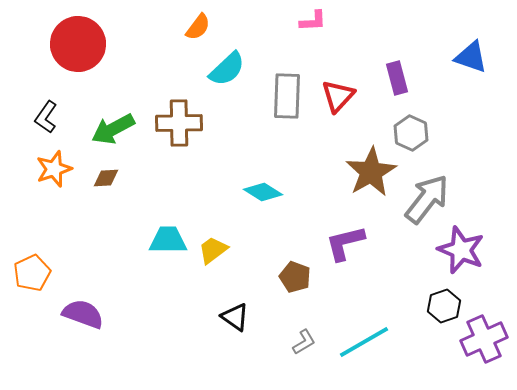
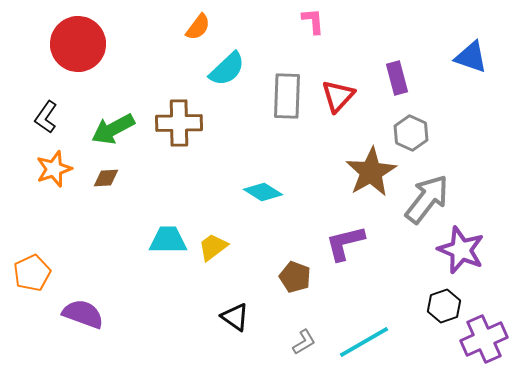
pink L-shape: rotated 92 degrees counterclockwise
yellow trapezoid: moved 3 px up
